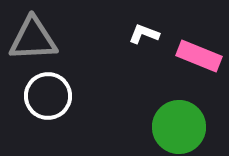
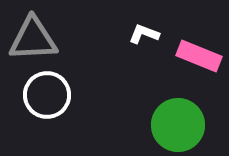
white circle: moved 1 px left, 1 px up
green circle: moved 1 px left, 2 px up
